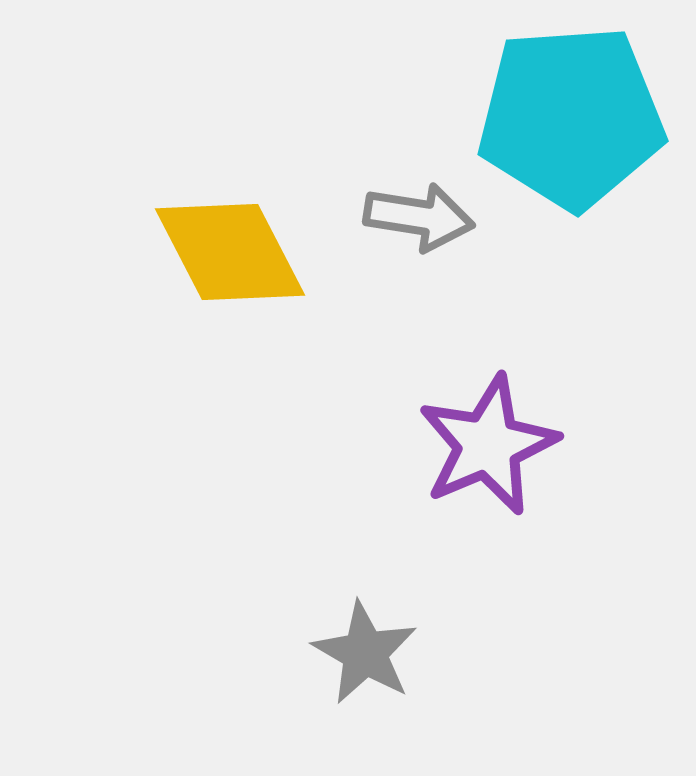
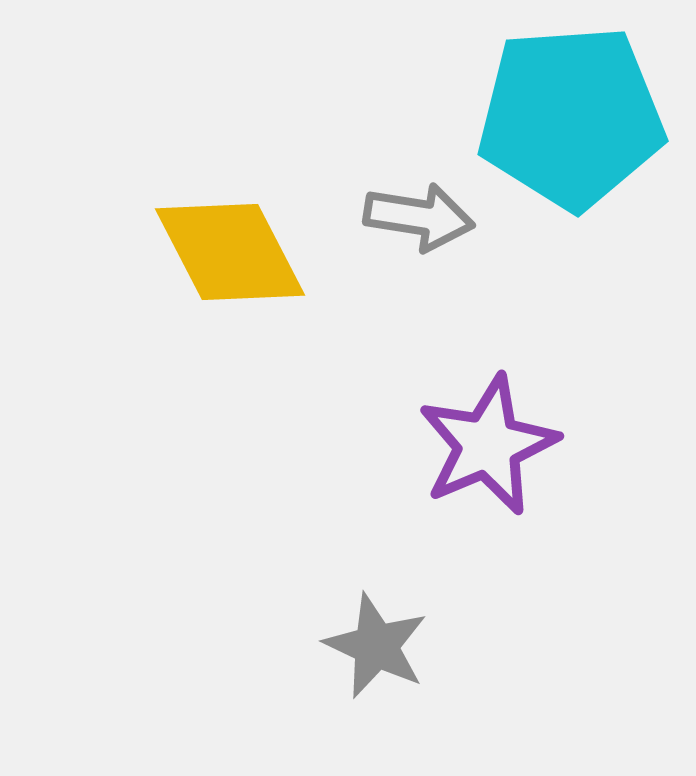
gray star: moved 11 px right, 7 px up; rotated 5 degrees counterclockwise
